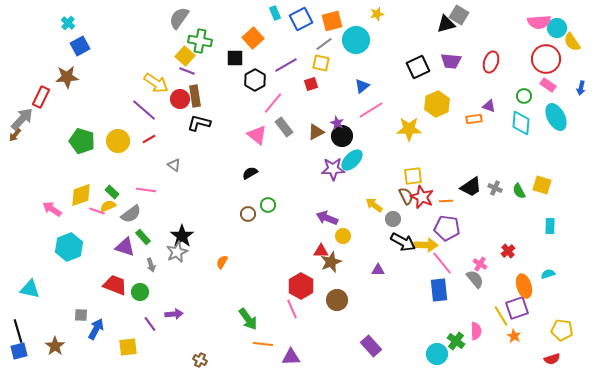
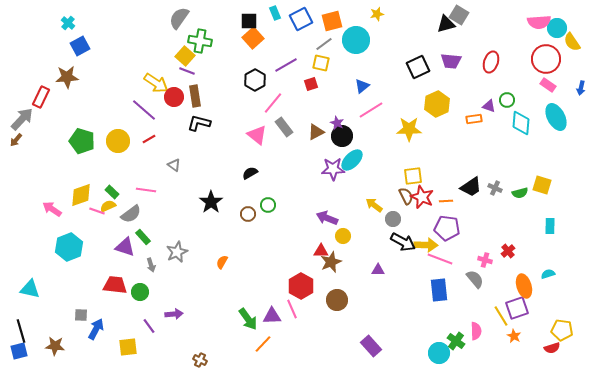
black square at (235, 58): moved 14 px right, 37 px up
green circle at (524, 96): moved 17 px left, 4 px down
red circle at (180, 99): moved 6 px left, 2 px up
brown arrow at (15, 135): moved 1 px right, 5 px down
green semicircle at (519, 191): moved 1 px right, 2 px down; rotated 77 degrees counterclockwise
black star at (182, 236): moved 29 px right, 34 px up
pink line at (442, 263): moved 2 px left, 4 px up; rotated 30 degrees counterclockwise
pink cross at (480, 264): moved 5 px right, 4 px up; rotated 16 degrees counterclockwise
red trapezoid at (115, 285): rotated 15 degrees counterclockwise
purple line at (150, 324): moved 1 px left, 2 px down
black line at (18, 331): moved 3 px right
orange line at (263, 344): rotated 54 degrees counterclockwise
brown star at (55, 346): rotated 30 degrees counterclockwise
cyan circle at (437, 354): moved 2 px right, 1 px up
purple triangle at (291, 357): moved 19 px left, 41 px up
red semicircle at (552, 359): moved 11 px up
